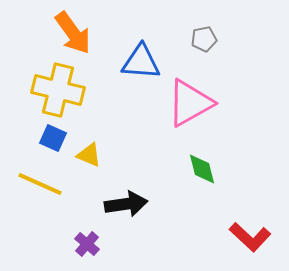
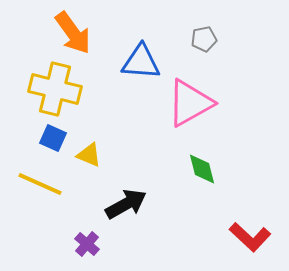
yellow cross: moved 3 px left, 1 px up
black arrow: rotated 21 degrees counterclockwise
